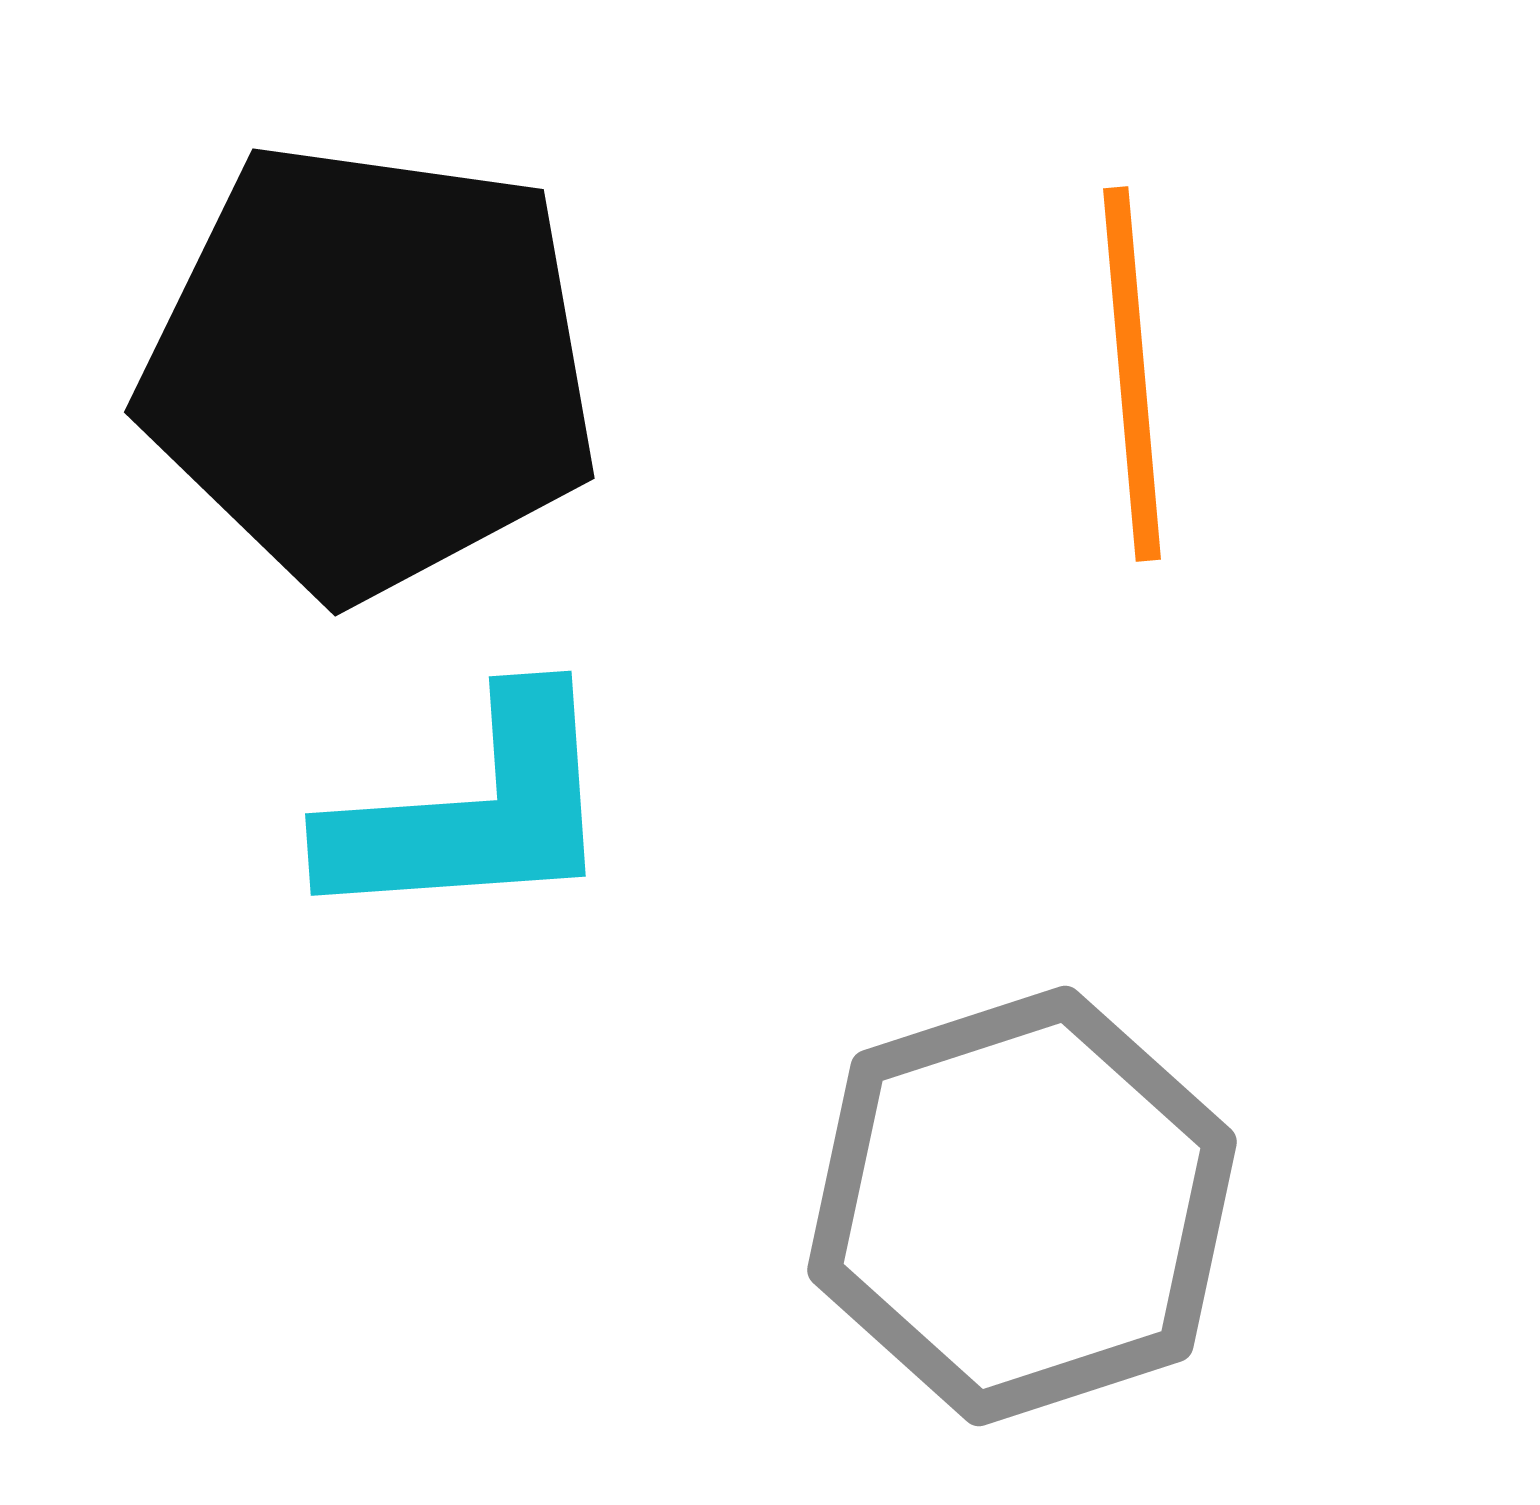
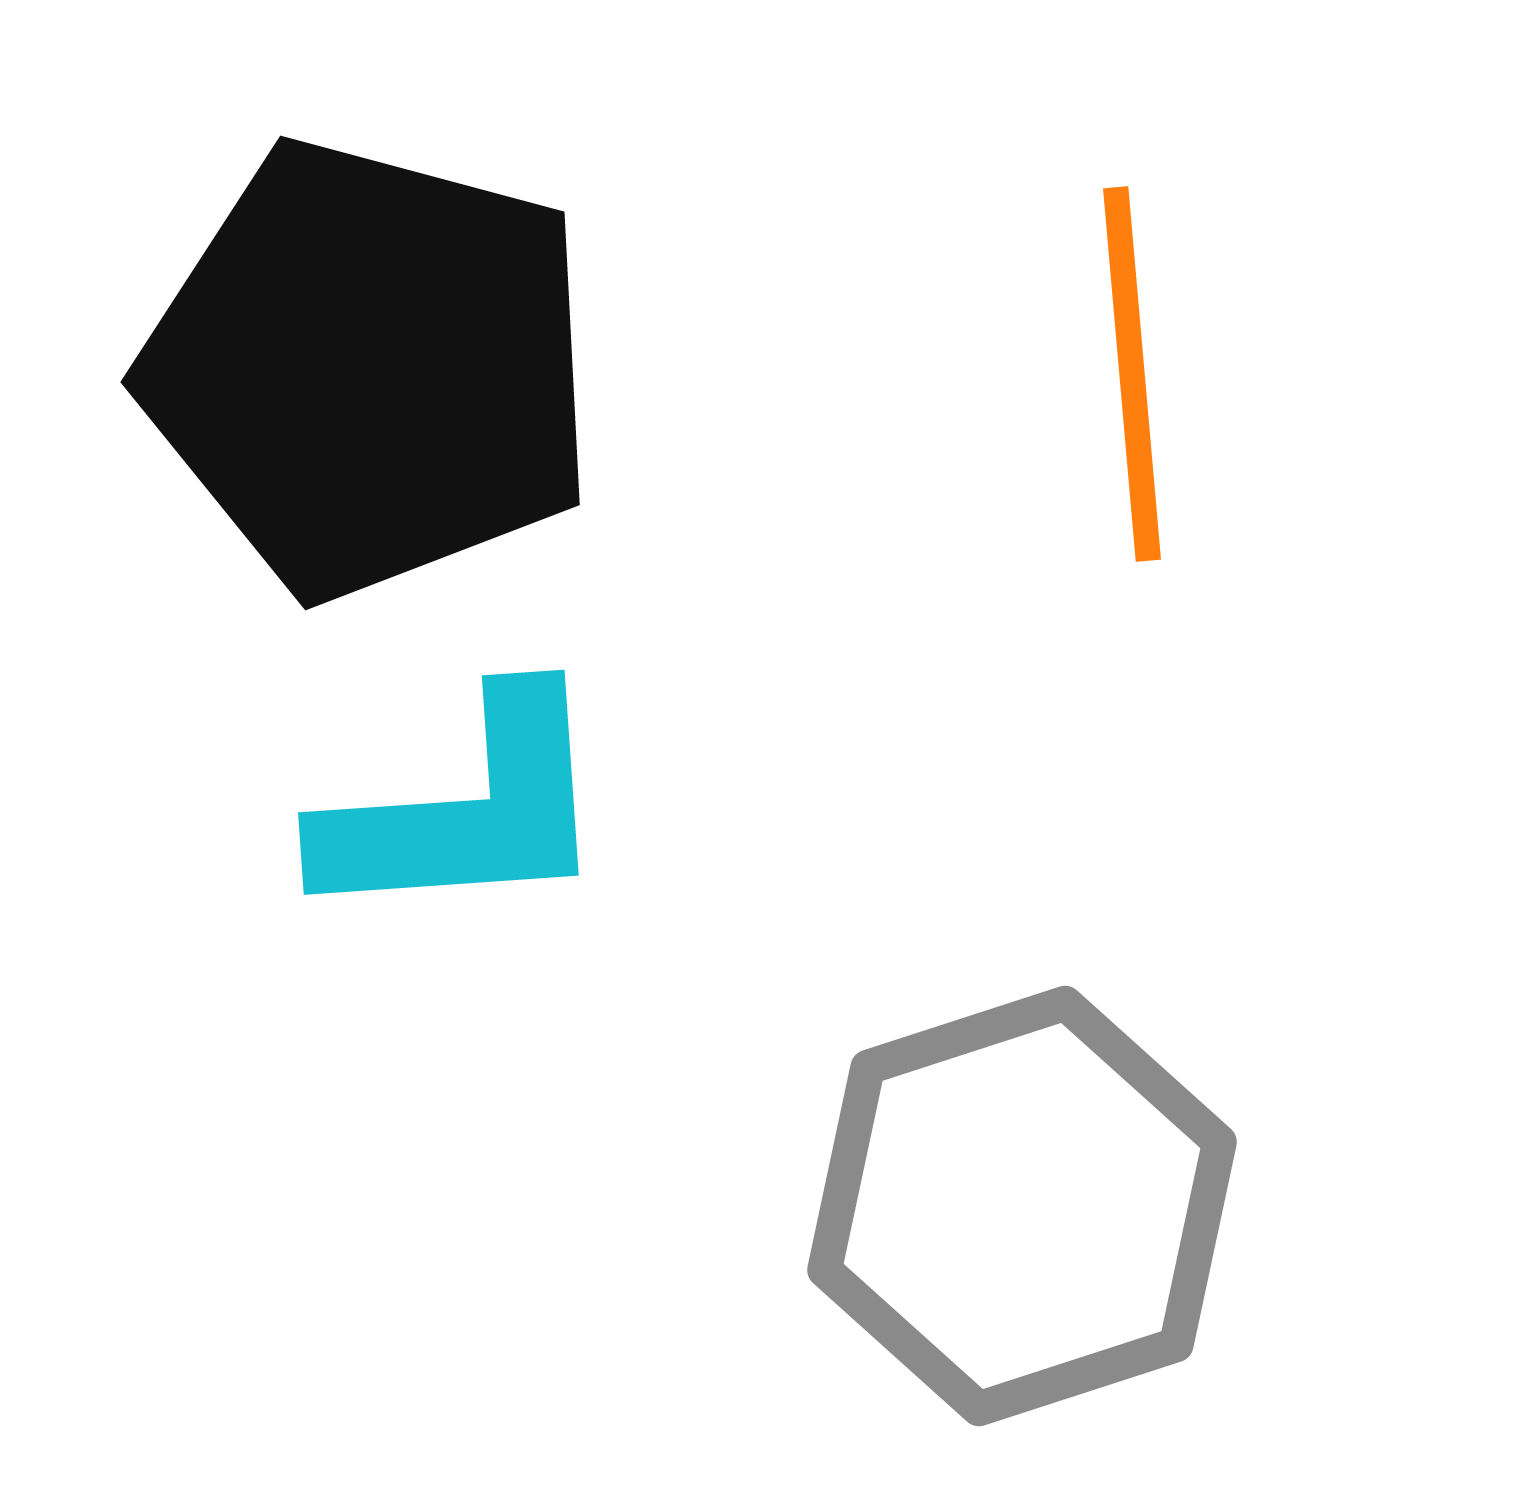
black pentagon: rotated 7 degrees clockwise
cyan L-shape: moved 7 px left, 1 px up
